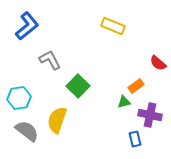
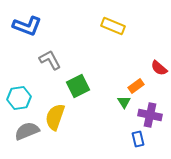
blue L-shape: rotated 60 degrees clockwise
red semicircle: moved 1 px right, 5 px down
green square: rotated 20 degrees clockwise
green triangle: rotated 48 degrees counterclockwise
yellow semicircle: moved 2 px left, 3 px up
gray semicircle: rotated 60 degrees counterclockwise
blue rectangle: moved 3 px right
